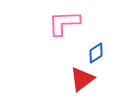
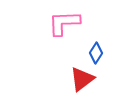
blue diamond: rotated 25 degrees counterclockwise
